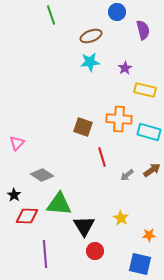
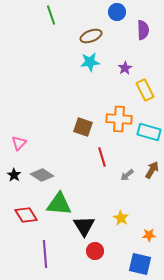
purple semicircle: rotated 12 degrees clockwise
yellow rectangle: rotated 50 degrees clockwise
pink triangle: moved 2 px right
brown arrow: rotated 24 degrees counterclockwise
black star: moved 20 px up
red diamond: moved 1 px left, 1 px up; rotated 55 degrees clockwise
